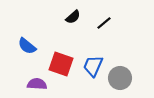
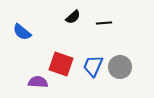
black line: rotated 35 degrees clockwise
blue semicircle: moved 5 px left, 14 px up
gray circle: moved 11 px up
purple semicircle: moved 1 px right, 2 px up
